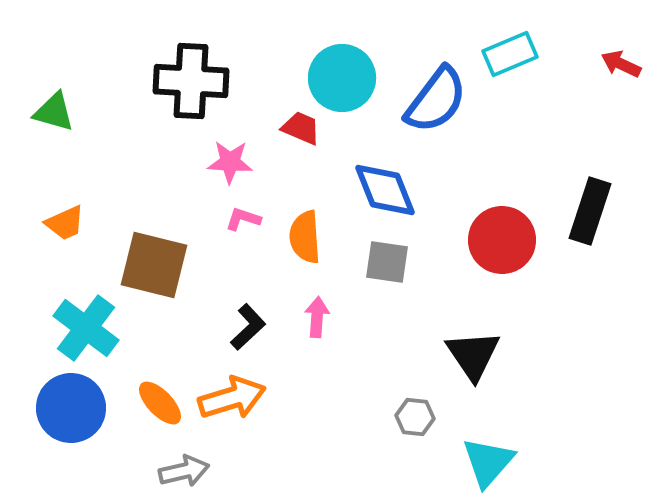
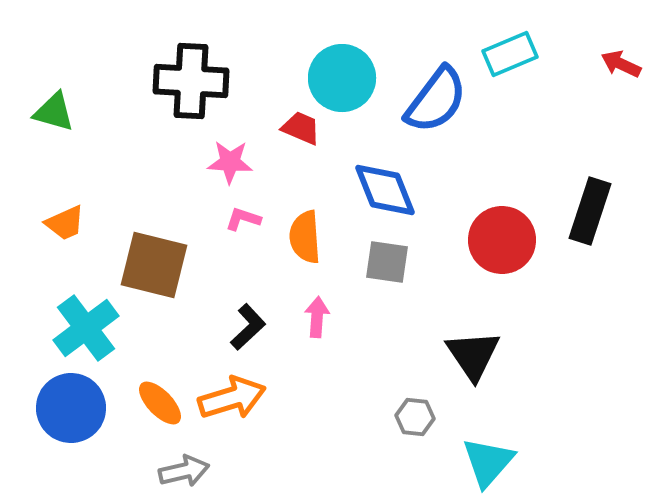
cyan cross: rotated 16 degrees clockwise
